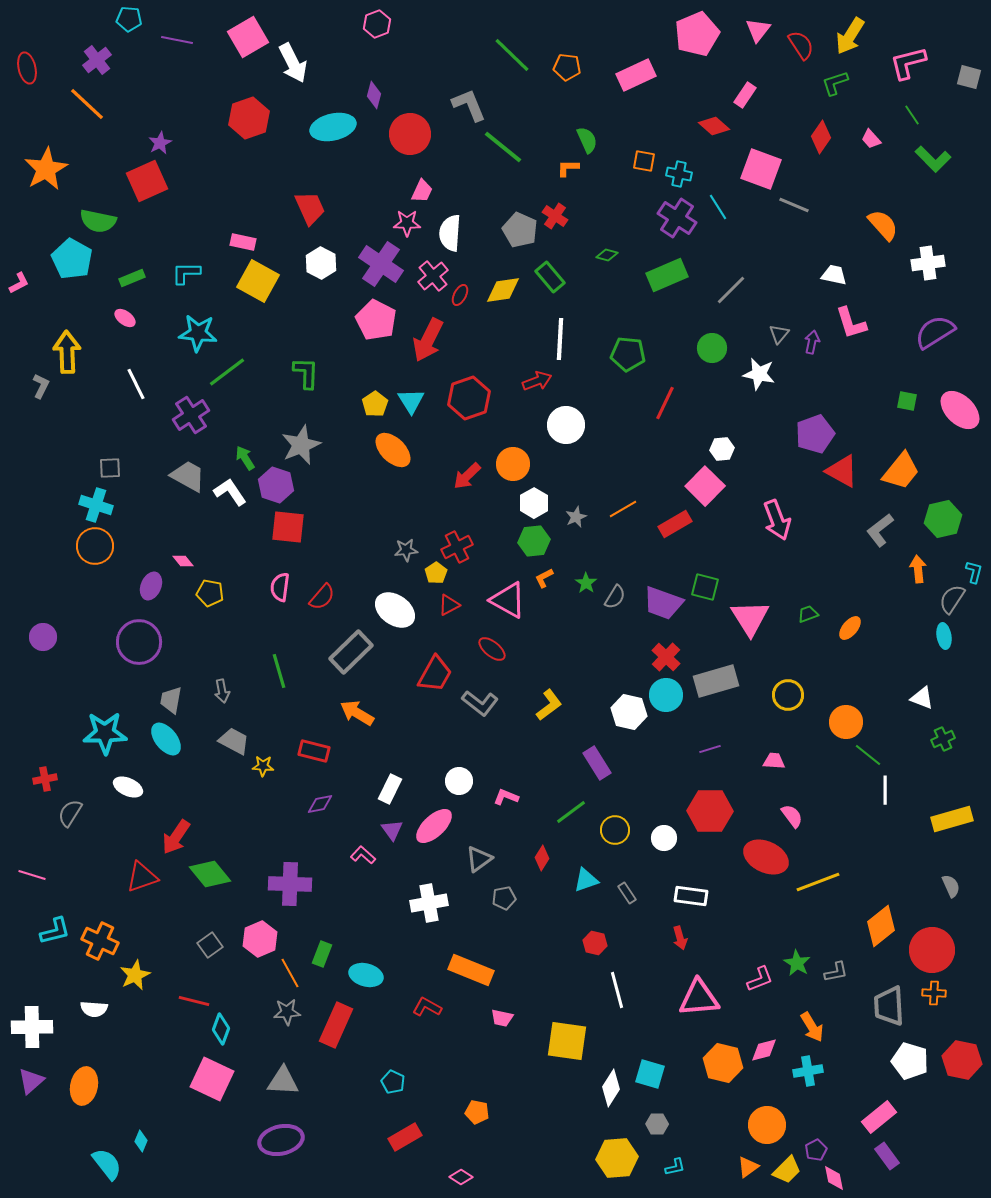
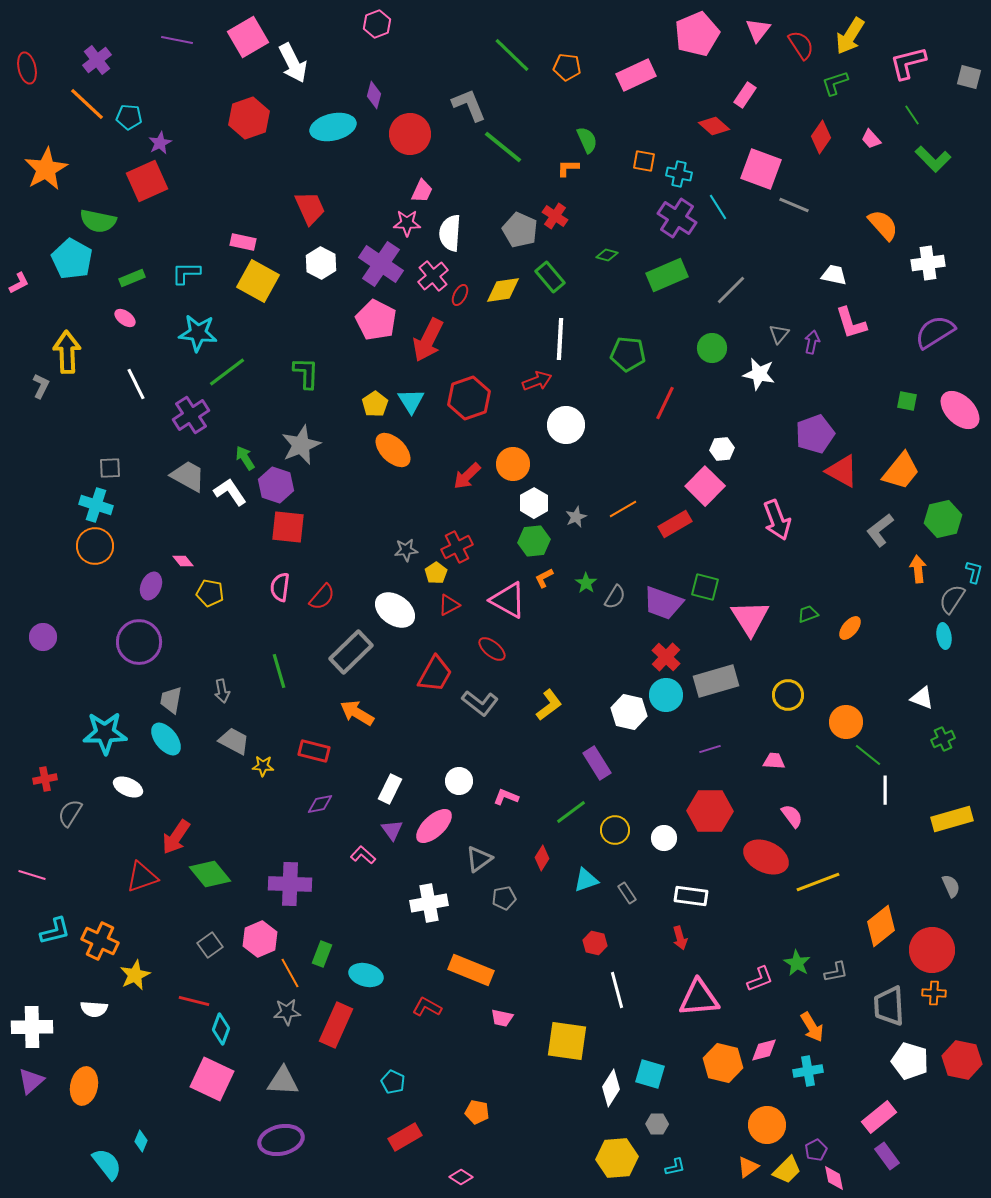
cyan pentagon at (129, 19): moved 98 px down
